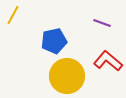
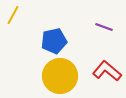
purple line: moved 2 px right, 4 px down
red L-shape: moved 1 px left, 10 px down
yellow circle: moved 7 px left
